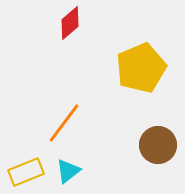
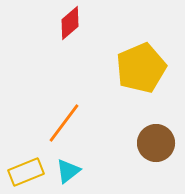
brown circle: moved 2 px left, 2 px up
